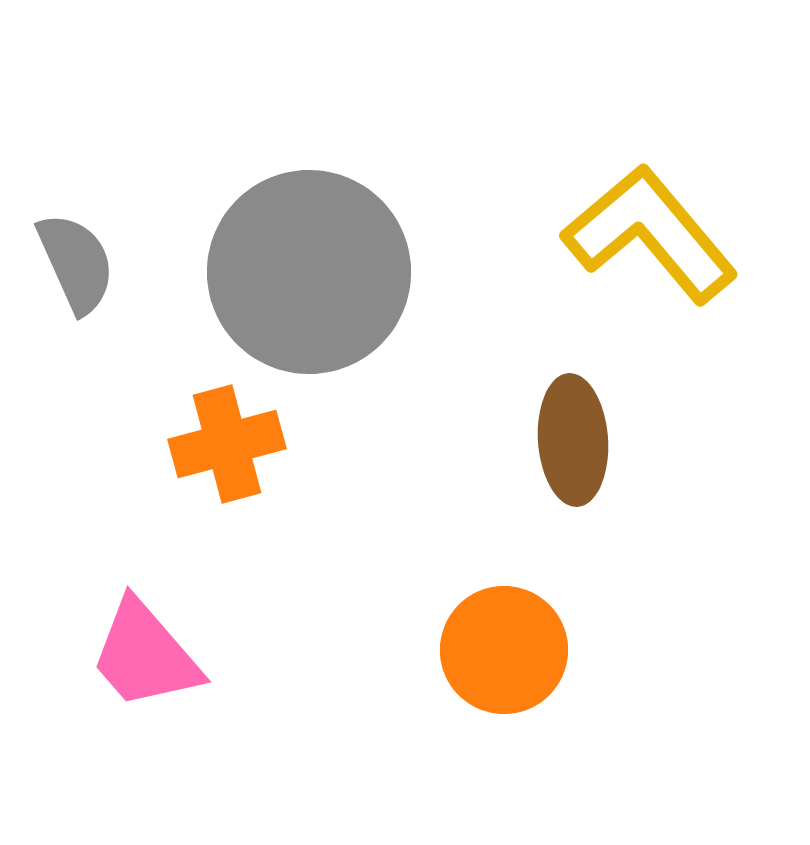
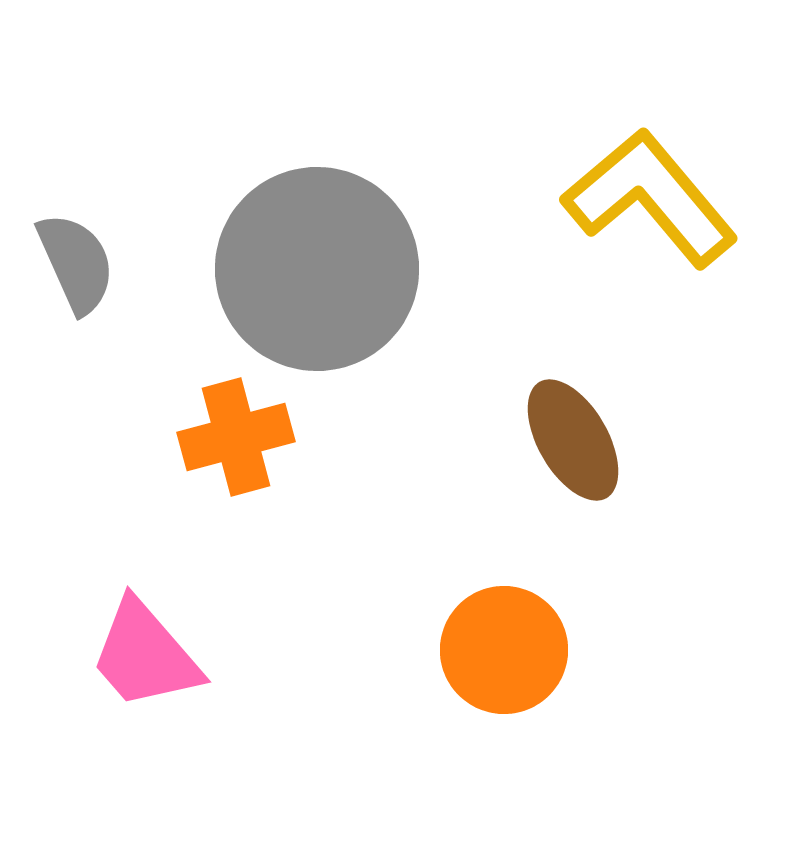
yellow L-shape: moved 36 px up
gray circle: moved 8 px right, 3 px up
brown ellipse: rotated 26 degrees counterclockwise
orange cross: moved 9 px right, 7 px up
